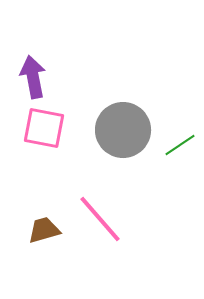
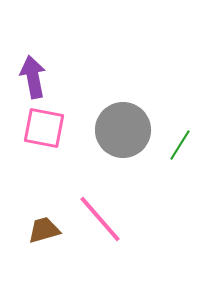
green line: rotated 24 degrees counterclockwise
